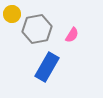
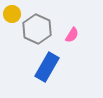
gray hexagon: rotated 24 degrees counterclockwise
